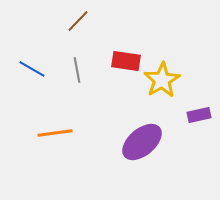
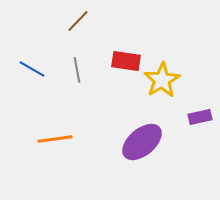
purple rectangle: moved 1 px right, 2 px down
orange line: moved 6 px down
